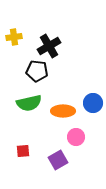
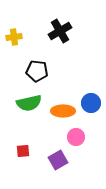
black cross: moved 11 px right, 15 px up
blue circle: moved 2 px left
